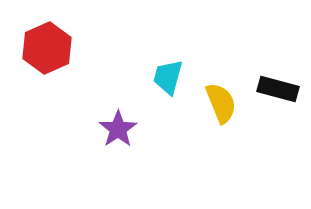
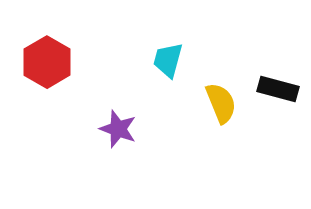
red hexagon: moved 14 px down; rotated 6 degrees counterclockwise
cyan trapezoid: moved 17 px up
purple star: rotated 18 degrees counterclockwise
